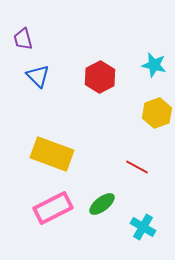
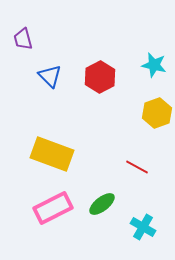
blue triangle: moved 12 px right
